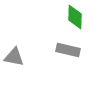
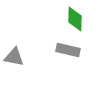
green diamond: moved 2 px down
